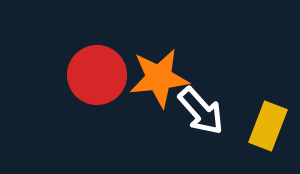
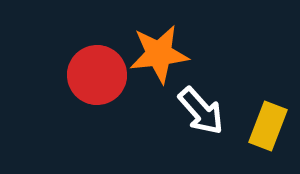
orange star: moved 24 px up
